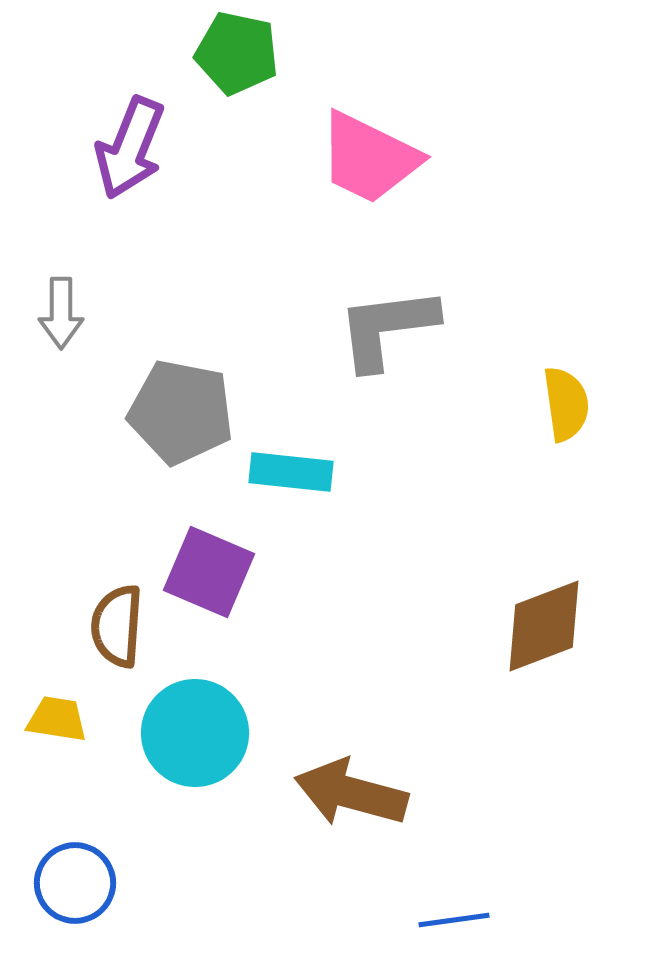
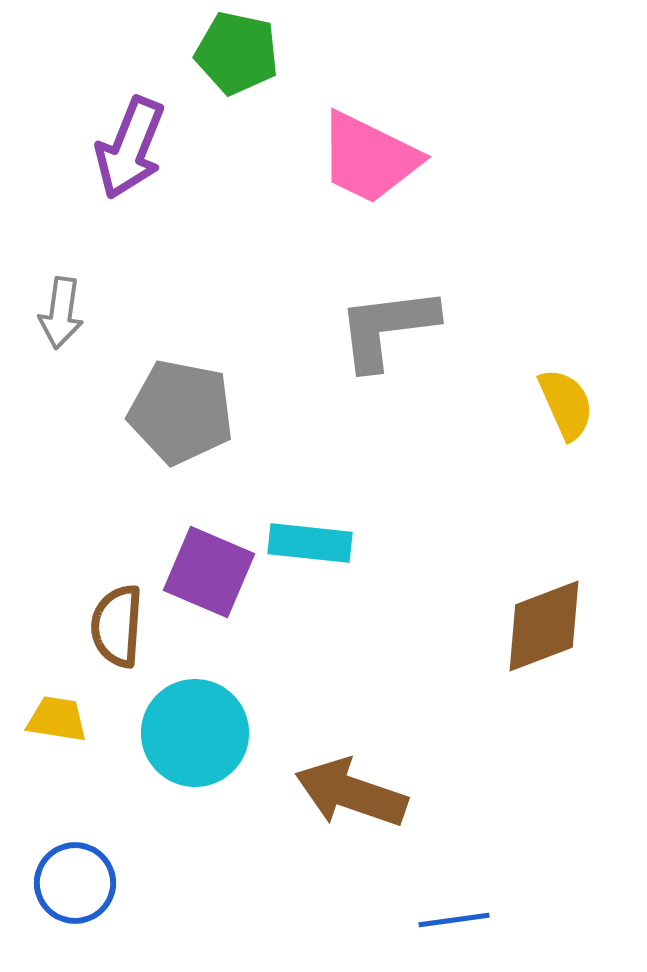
gray arrow: rotated 8 degrees clockwise
yellow semicircle: rotated 16 degrees counterclockwise
cyan rectangle: moved 19 px right, 71 px down
brown arrow: rotated 4 degrees clockwise
